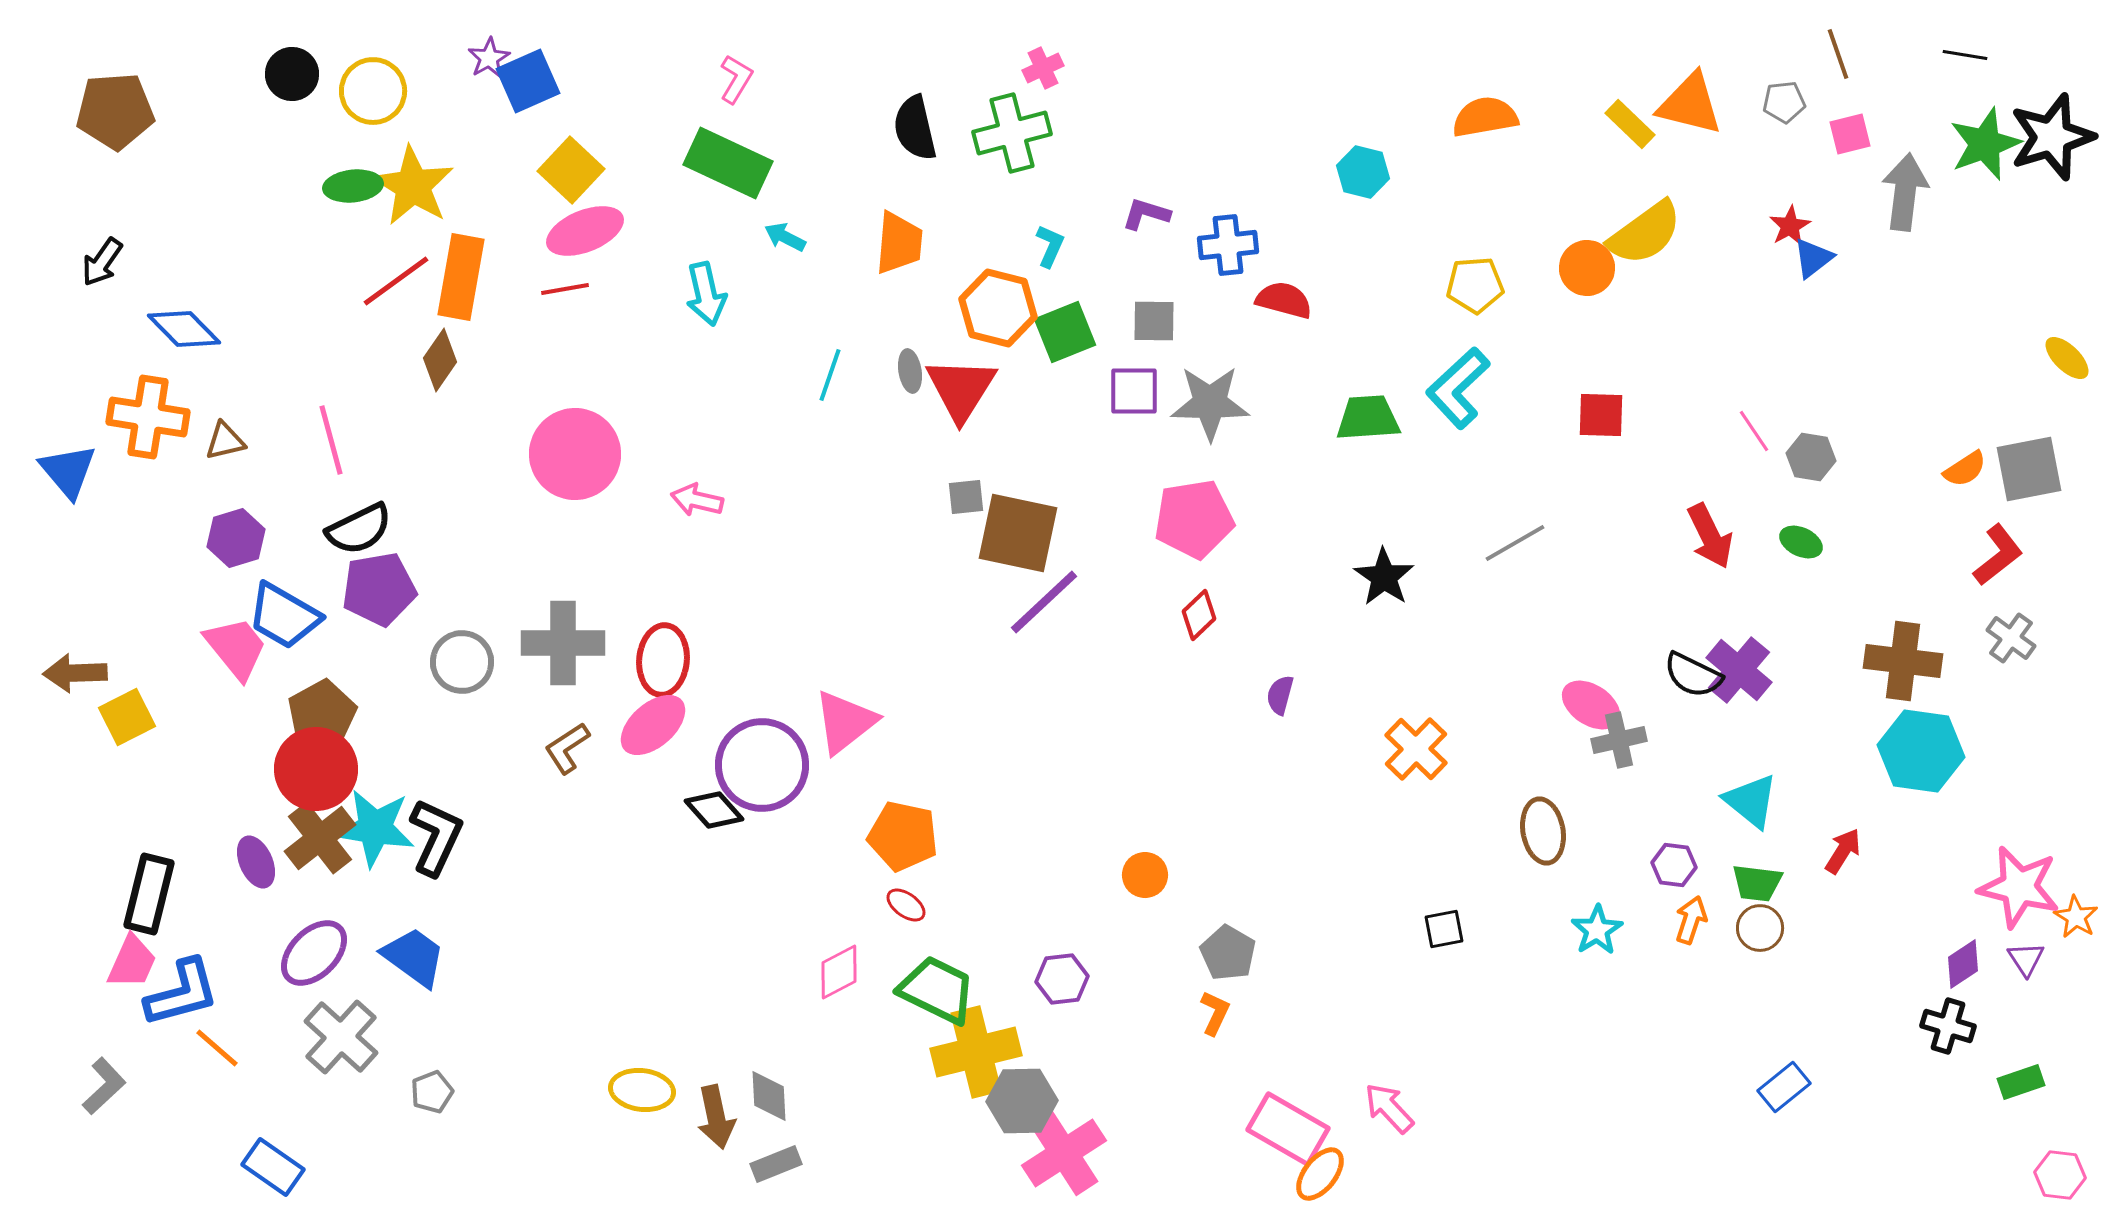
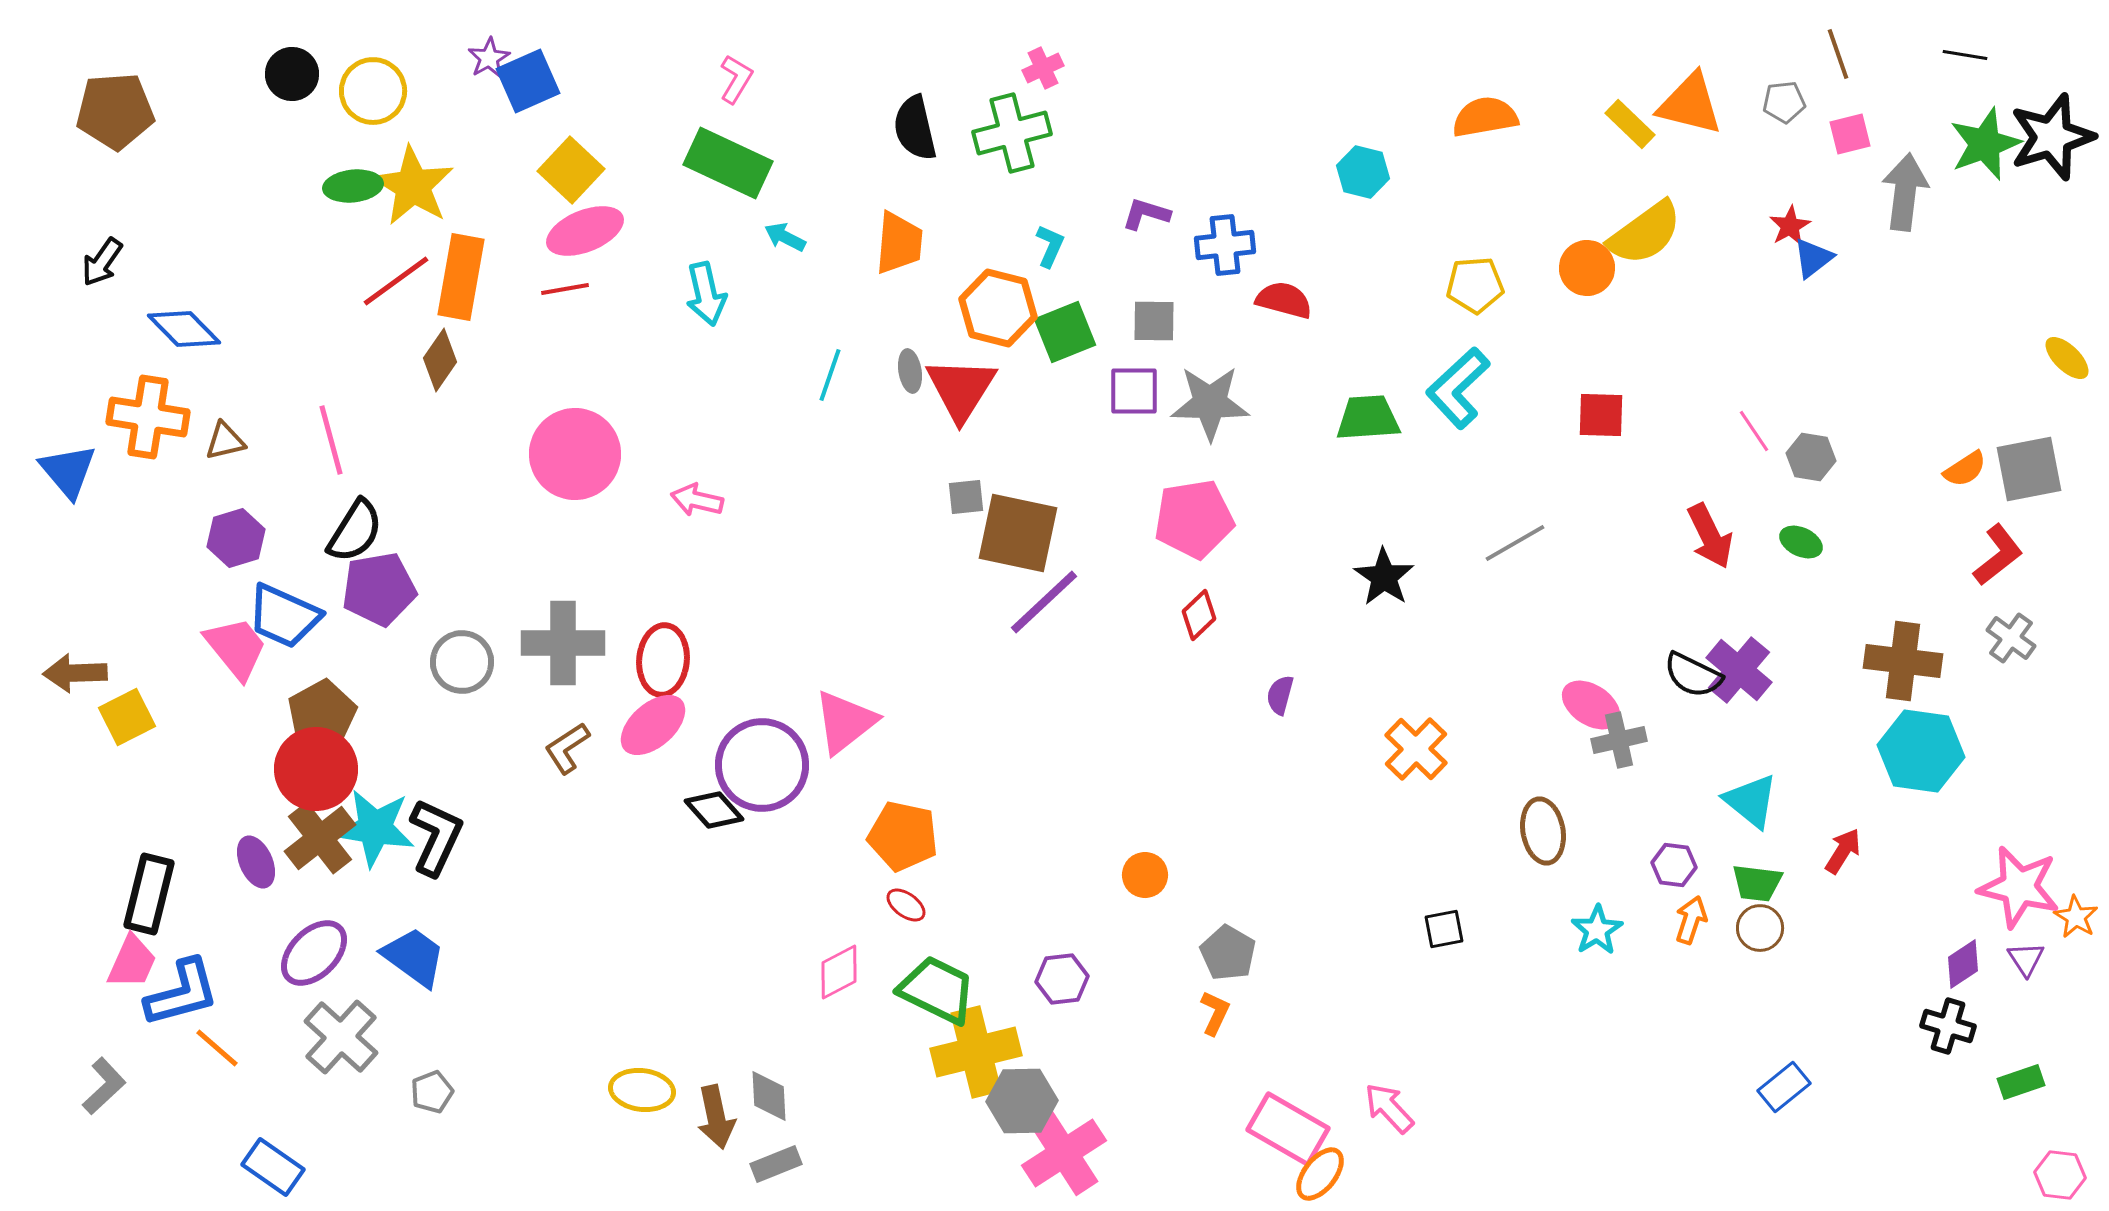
blue cross at (1228, 245): moved 3 px left
black semicircle at (359, 529): moved 4 px left, 2 px down; rotated 32 degrees counterclockwise
blue trapezoid at (284, 616): rotated 6 degrees counterclockwise
